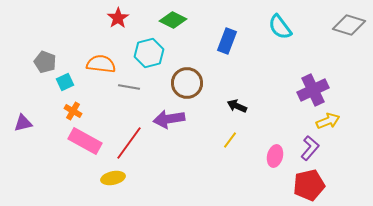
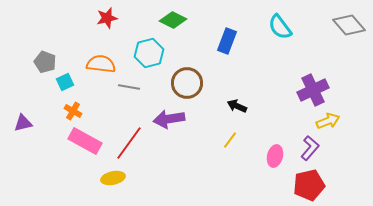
red star: moved 11 px left; rotated 20 degrees clockwise
gray diamond: rotated 32 degrees clockwise
